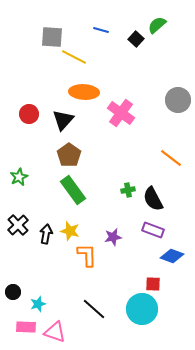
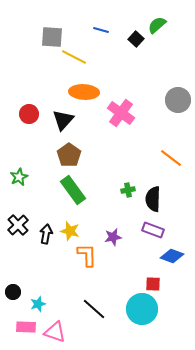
black semicircle: rotated 30 degrees clockwise
